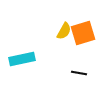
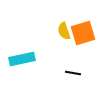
yellow semicircle: rotated 132 degrees clockwise
black line: moved 6 px left
